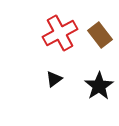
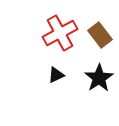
black triangle: moved 2 px right, 4 px up; rotated 12 degrees clockwise
black star: moved 8 px up
